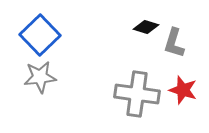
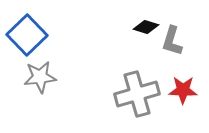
blue square: moved 13 px left
gray L-shape: moved 2 px left, 2 px up
red star: rotated 16 degrees counterclockwise
gray cross: rotated 24 degrees counterclockwise
